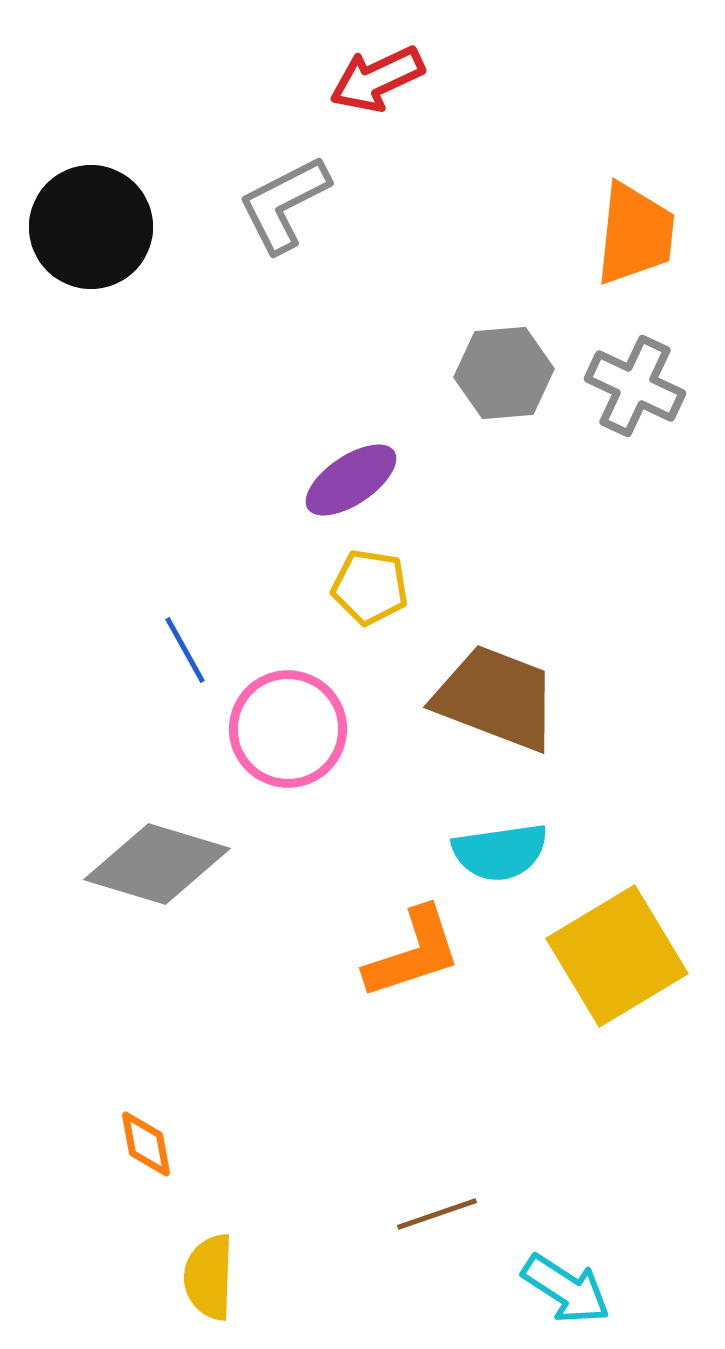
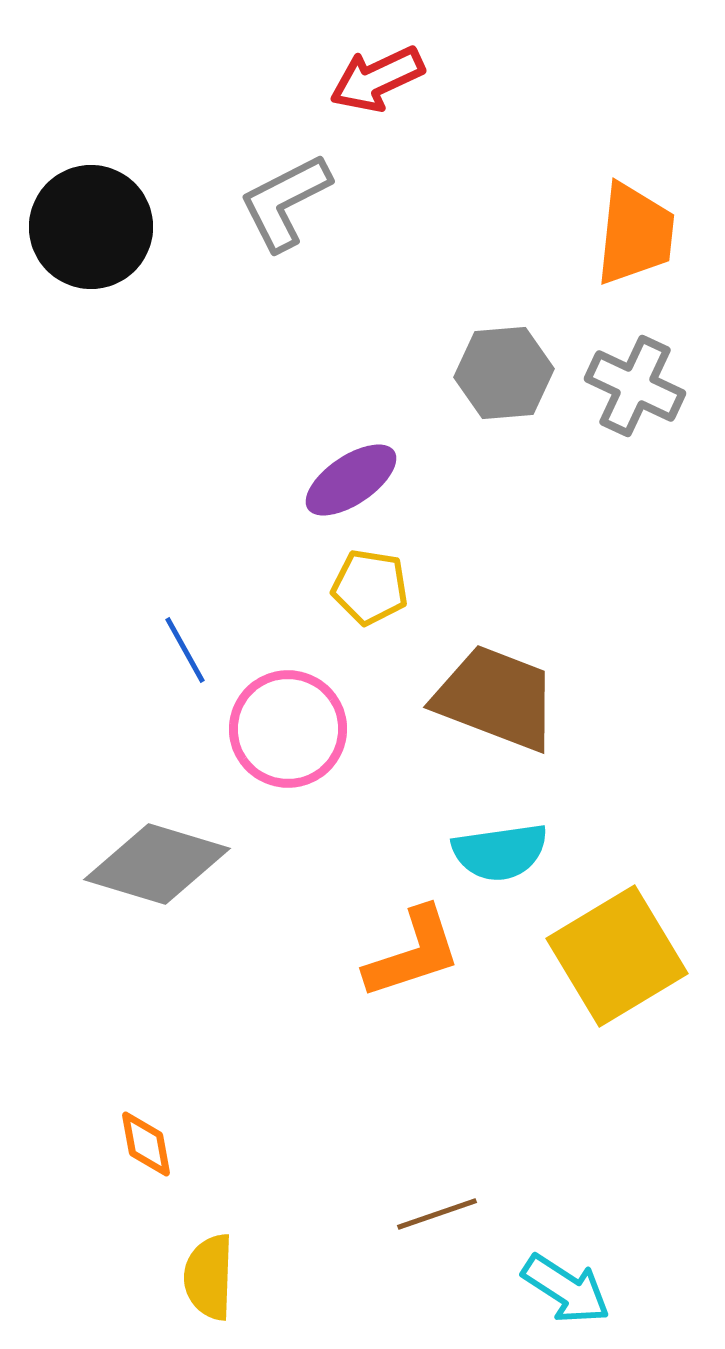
gray L-shape: moved 1 px right, 2 px up
